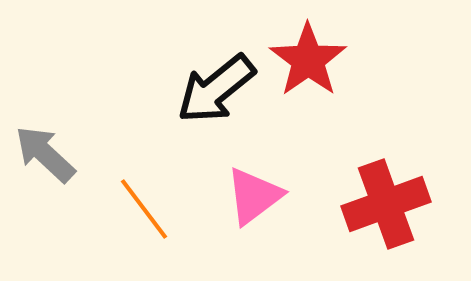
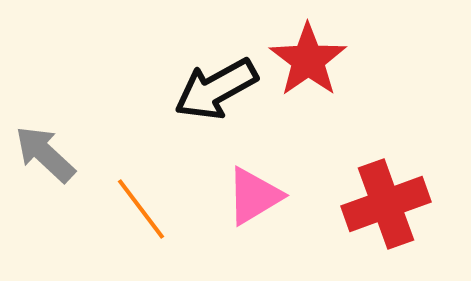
black arrow: rotated 10 degrees clockwise
pink triangle: rotated 6 degrees clockwise
orange line: moved 3 px left
